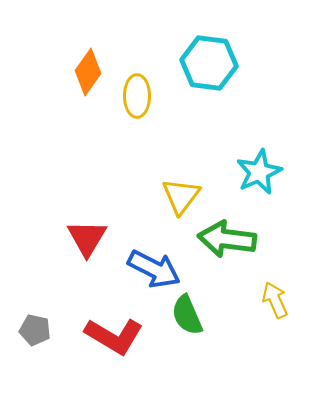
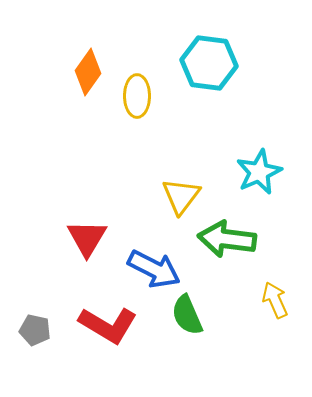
red L-shape: moved 6 px left, 11 px up
